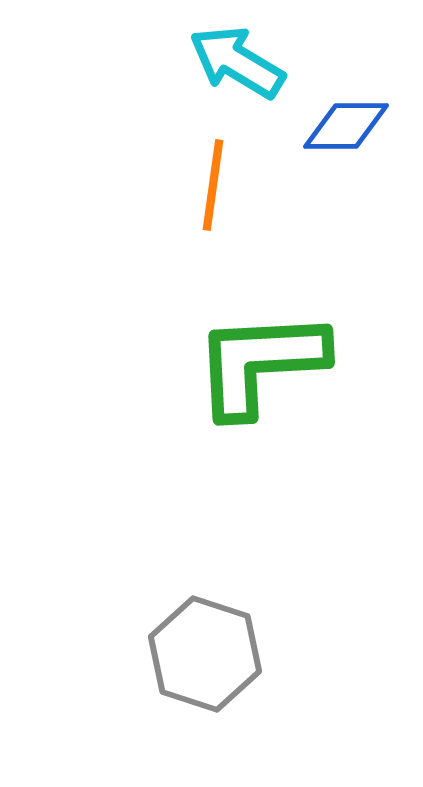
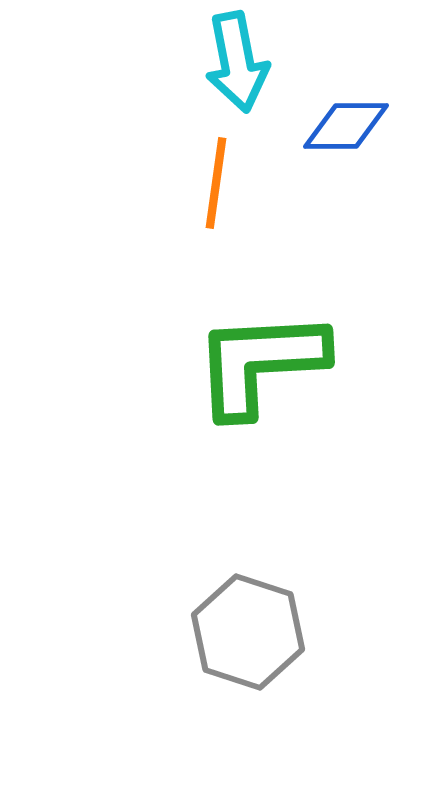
cyan arrow: rotated 132 degrees counterclockwise
orange line: moved 3 px right, 2 px up
gray hexagon: moved 43 px right, 22 px up
